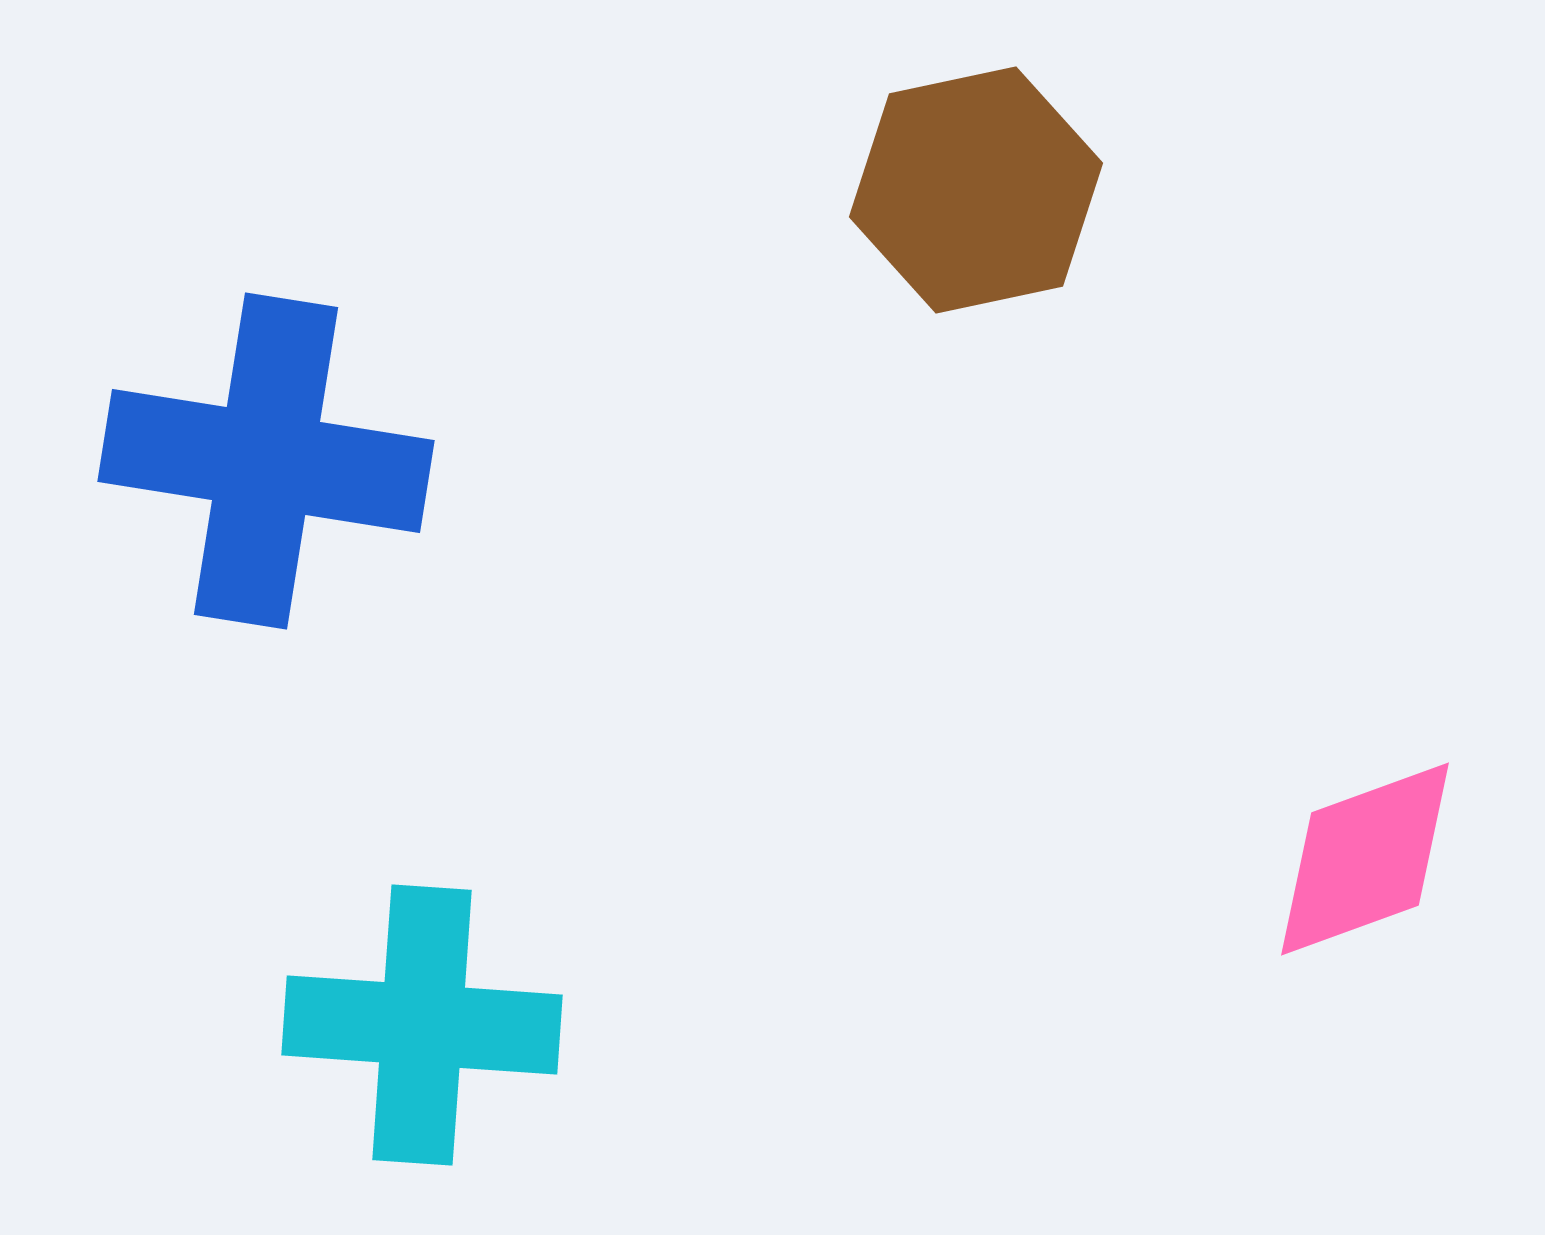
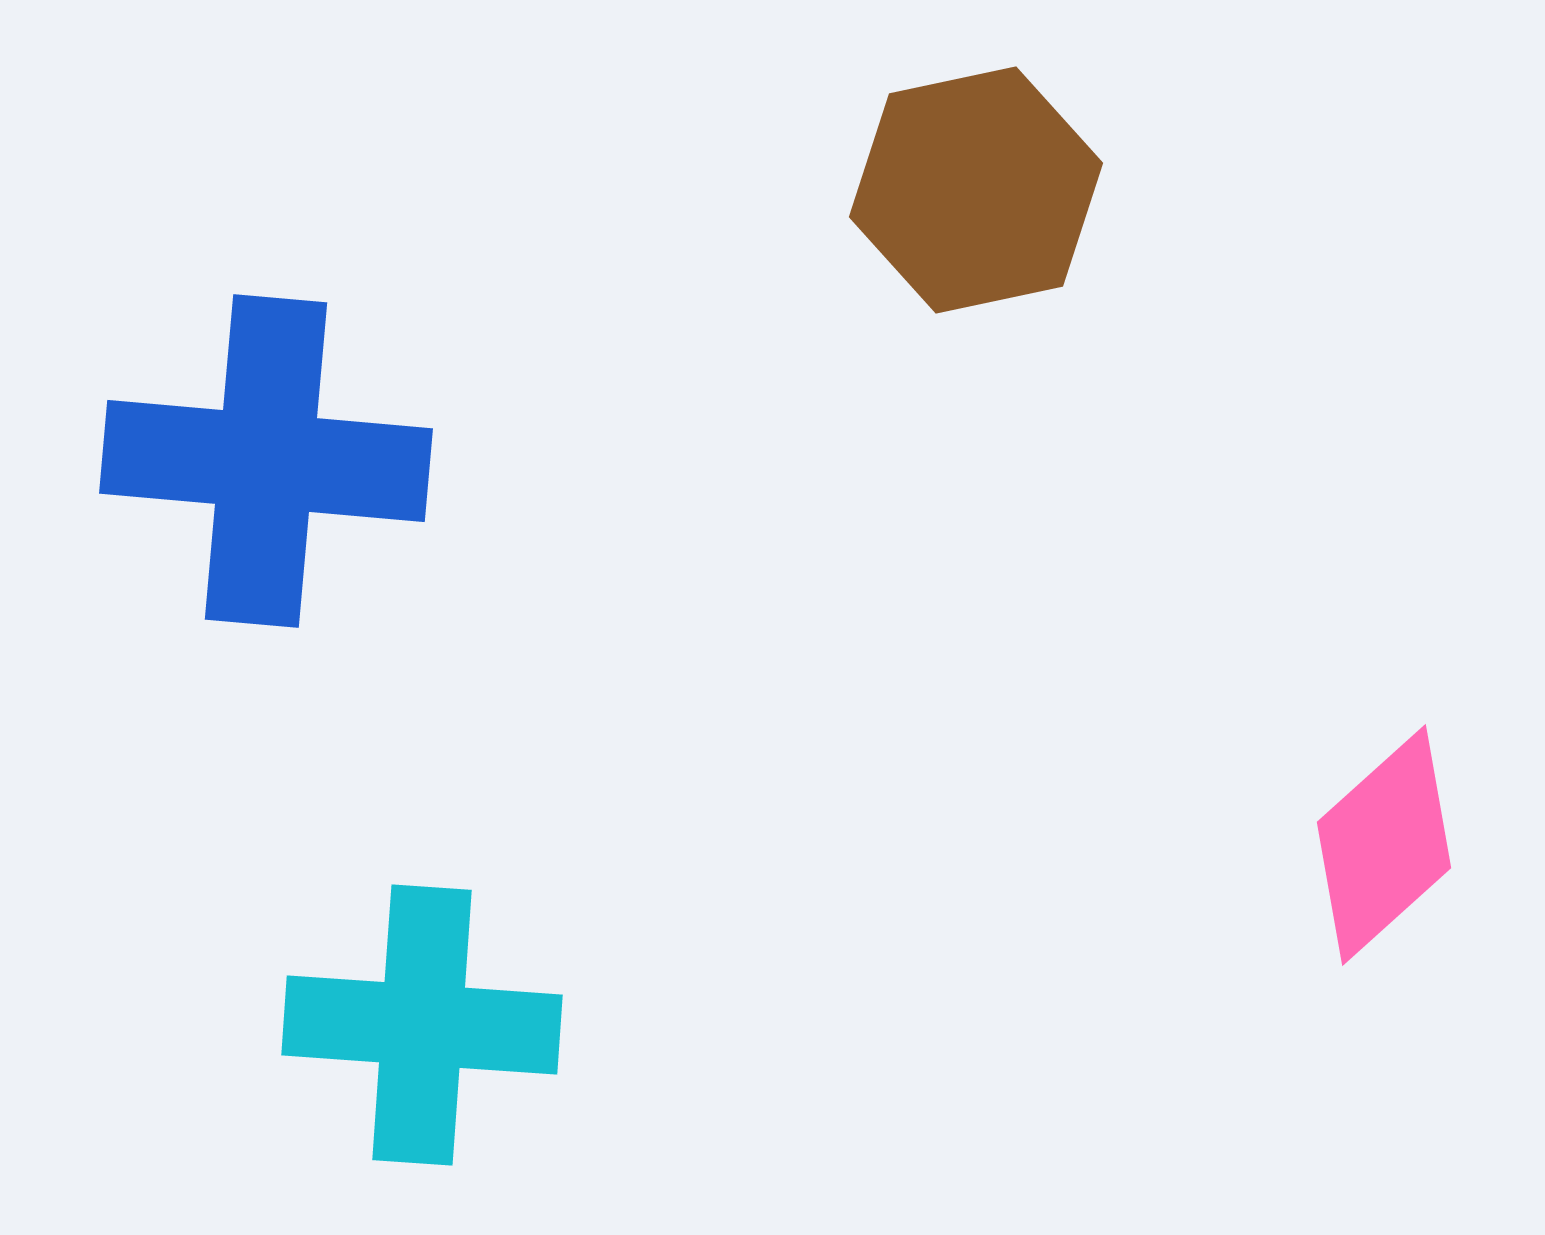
blue cross: rotated 4 degrees counterclockwise
pink diamond: moved 19 px right, 14 px up; rotated 22 degrees counterclockwise
